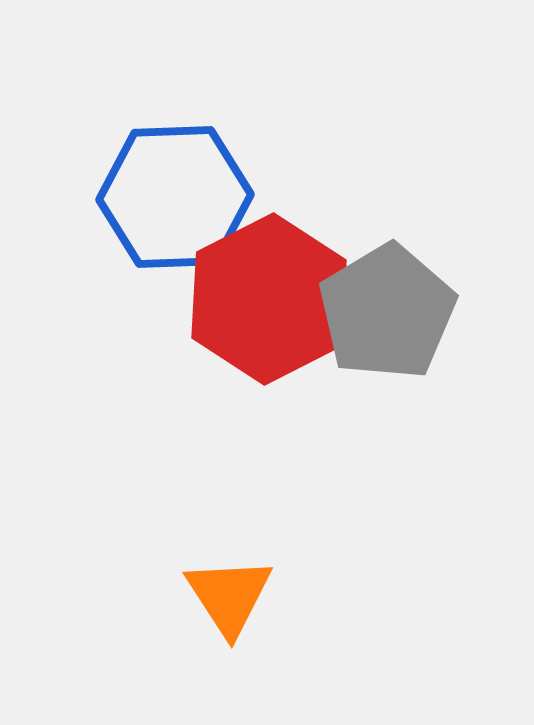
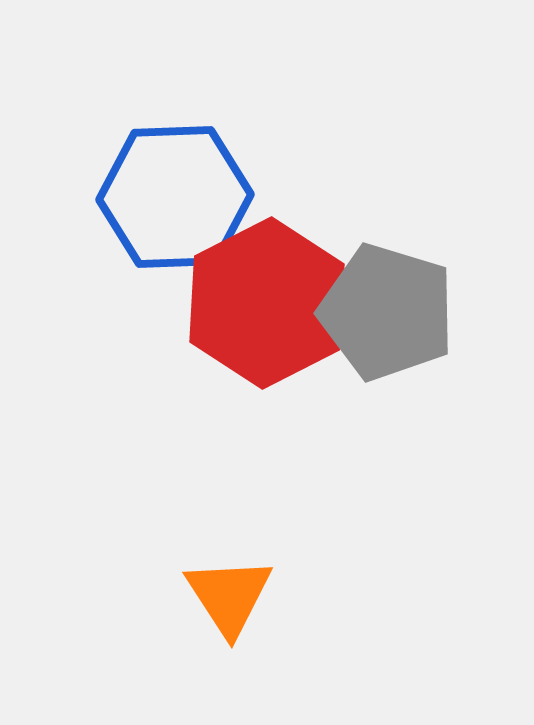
red hexagon: moved 2 px left, 4 px down
gray pentagon: rotated 24 degrees counterclockwise
